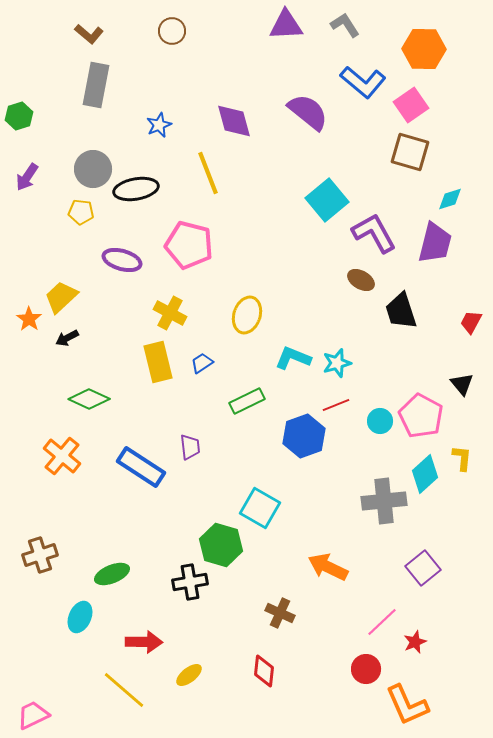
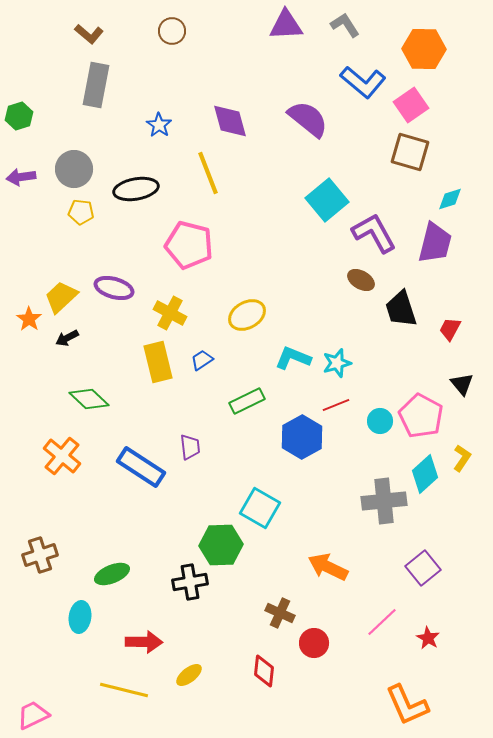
purple semicircle at (308, 112): moved 7 px down
purple diamond at (234, 121): moved 4 px left
blue star at (159, 125): rotated 15 degrees counterclockwise
gray circle at (93, 169): moved 19 px left
purple arrow at (27, 177): moved 6 px left; rotated 48 degrees clockwise
purple ellipse at (122, 260): moved 8 px left, 28 px down
black trapezoid at (401, 311): moved 2 px up
yellow ellipse at (247, 315): rotated 42 degrees clockwise
red trapezoid at (471, 322): moved 21 px left, 7 px down
blue trapezoid at (202, 363): moved 3 px up
green diamond at (89, 399): rotated 18 degrees clockwise
blue hexagon at (304, 436): moved 2 px left, 1 px down; rotated 9 degrees counterclockwise
yellow L-shape at (462, 458): rotated 28 degrees clockwise
green hexagon at (221, 545): rotated 18 degrees counterclockwise
cyan ellipse at (80, 617): rotated 16 degrees counterclockwise
red star at (415, 642): moved 13 px right, 4 px up; rotated 20 degrees counterclockwise
red circle at (366, 669): moved 52 px left, 26 px up
yellow line at (124, 690): rotated 27 degrees counterclockwise
